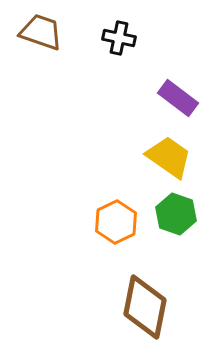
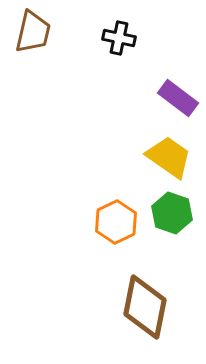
brown trapezoid: moved 8 px left; rotated 84 degrees clockwise
green hexagon: moved 4 px left, 1 px up
